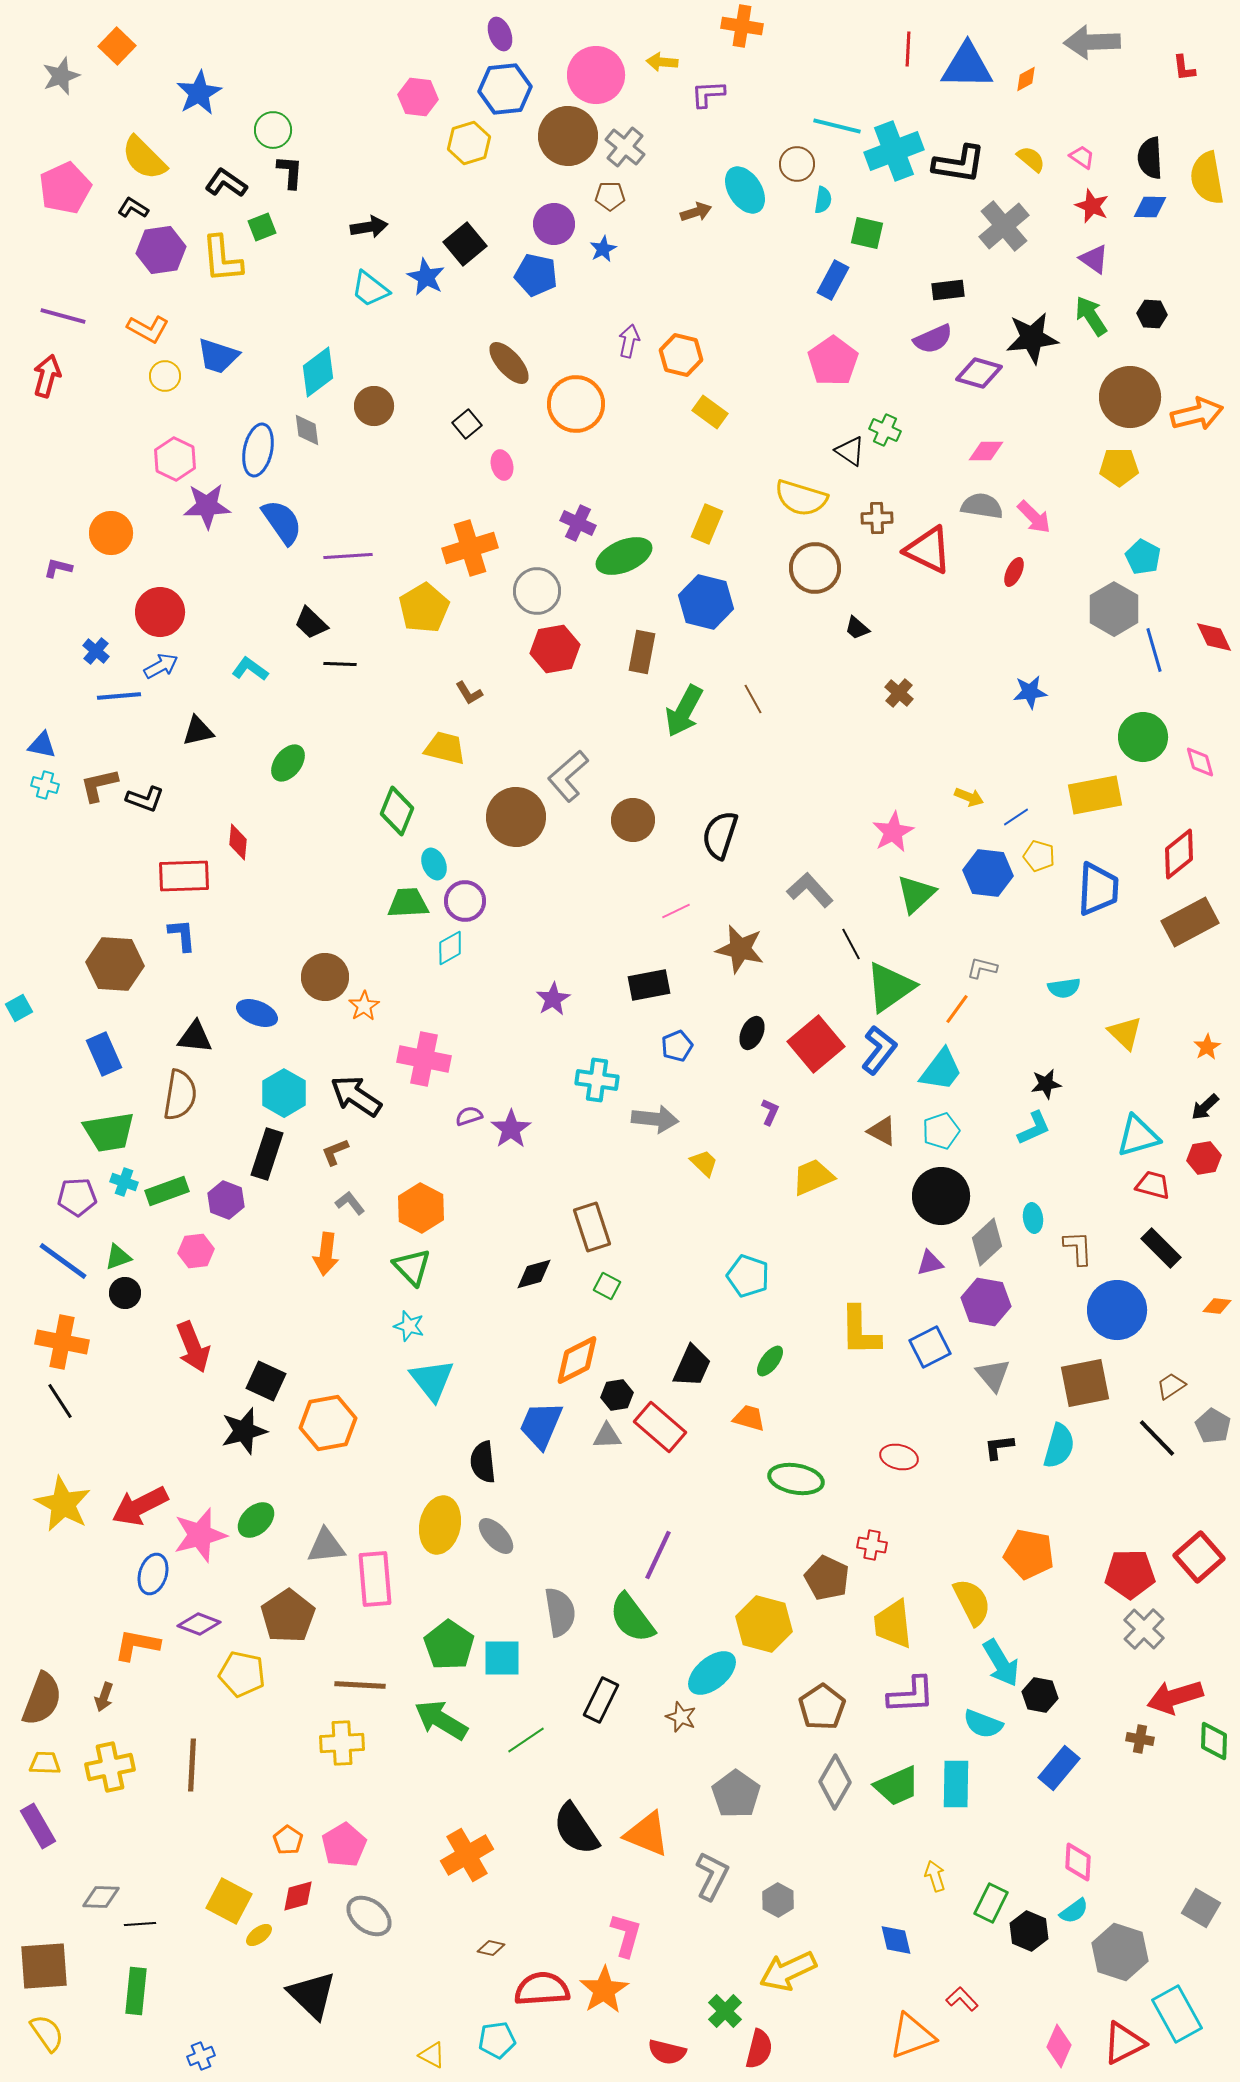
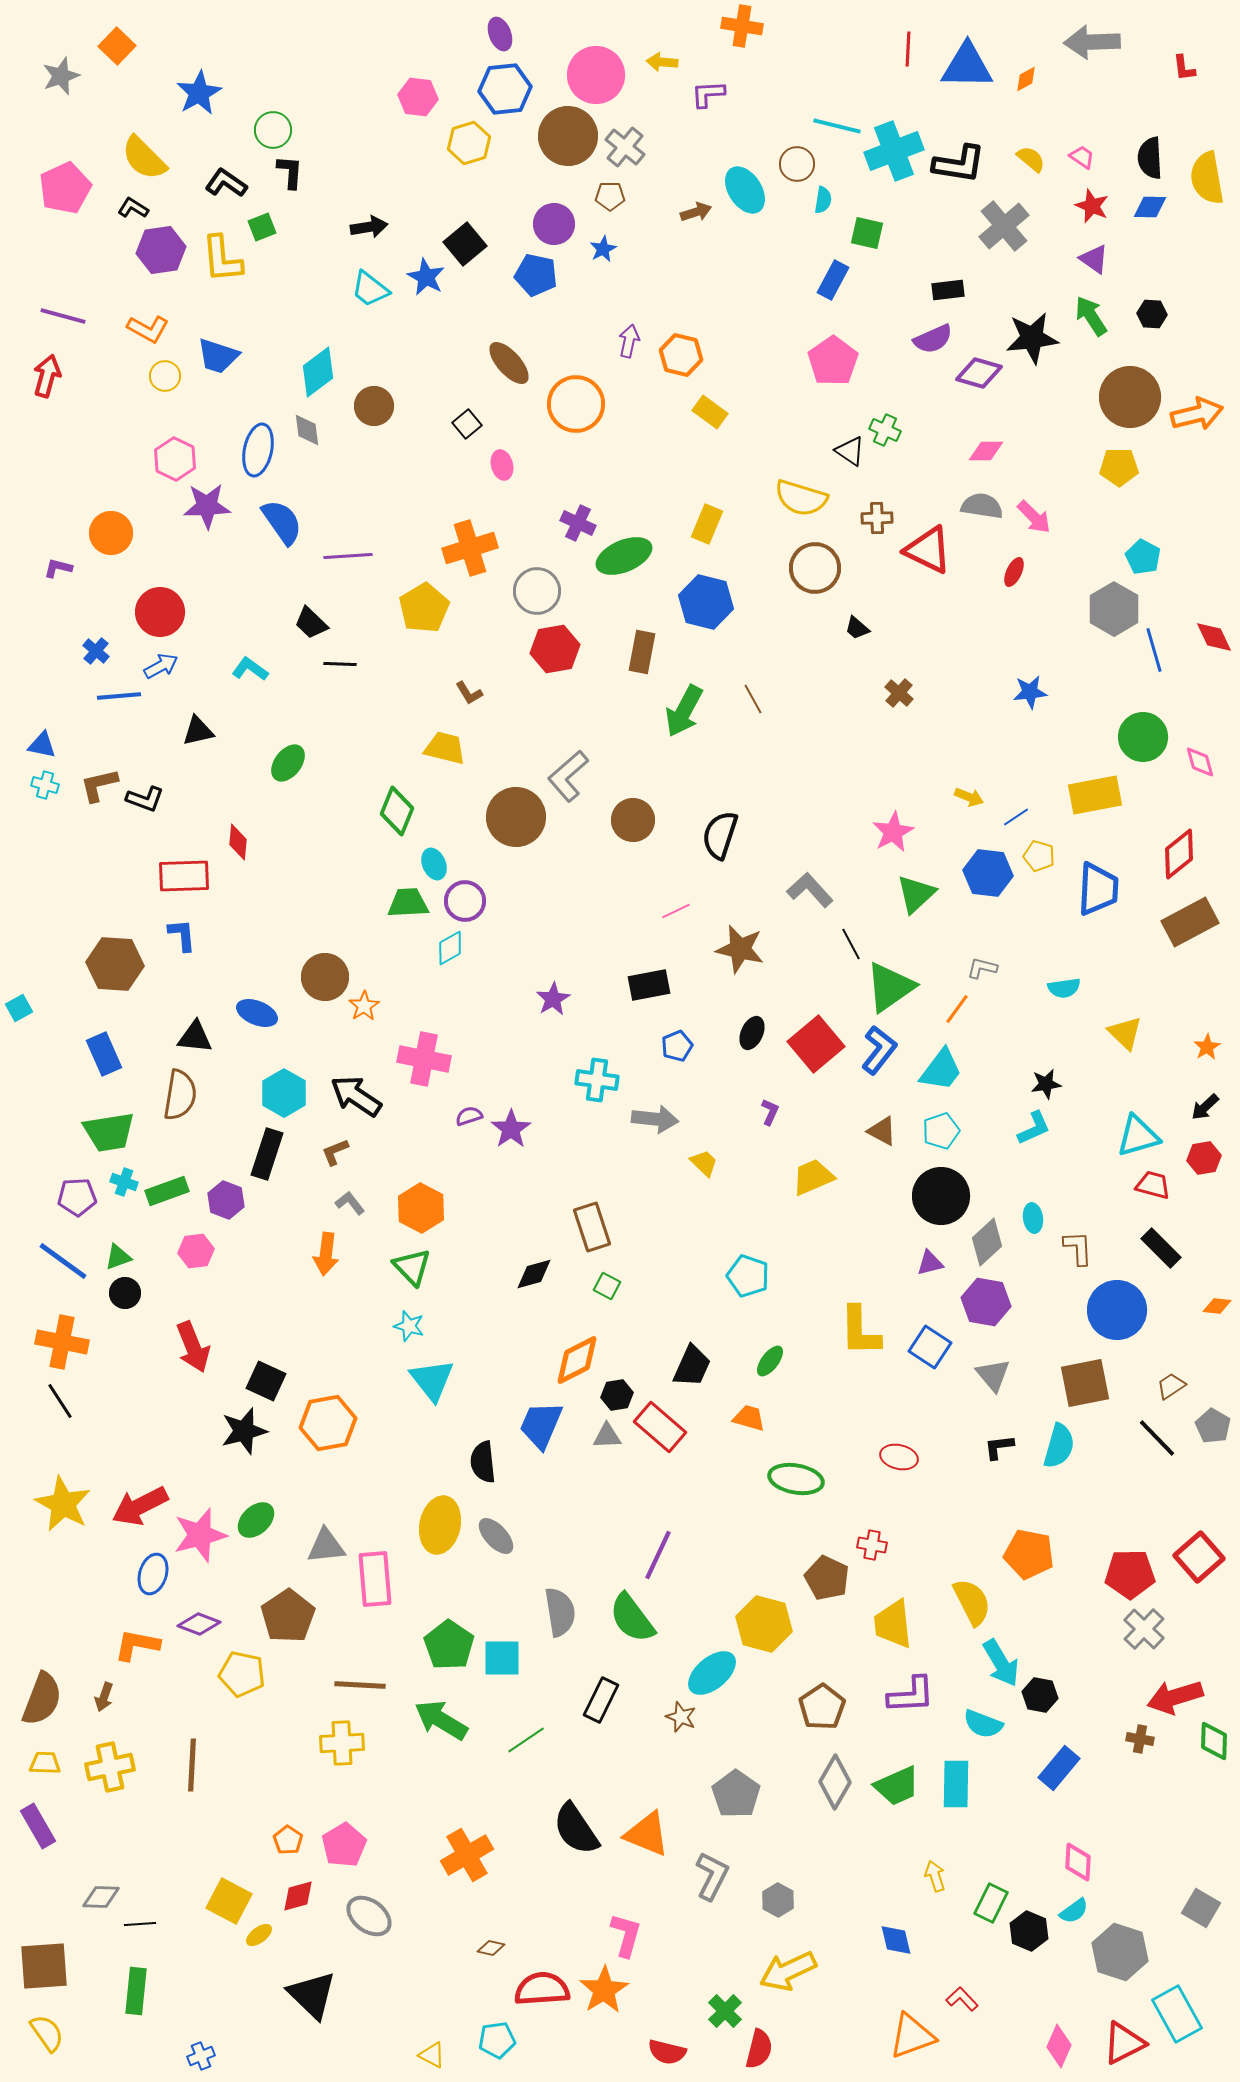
blue square at (930, 1347): rotated 30 degrees counterclockwise
